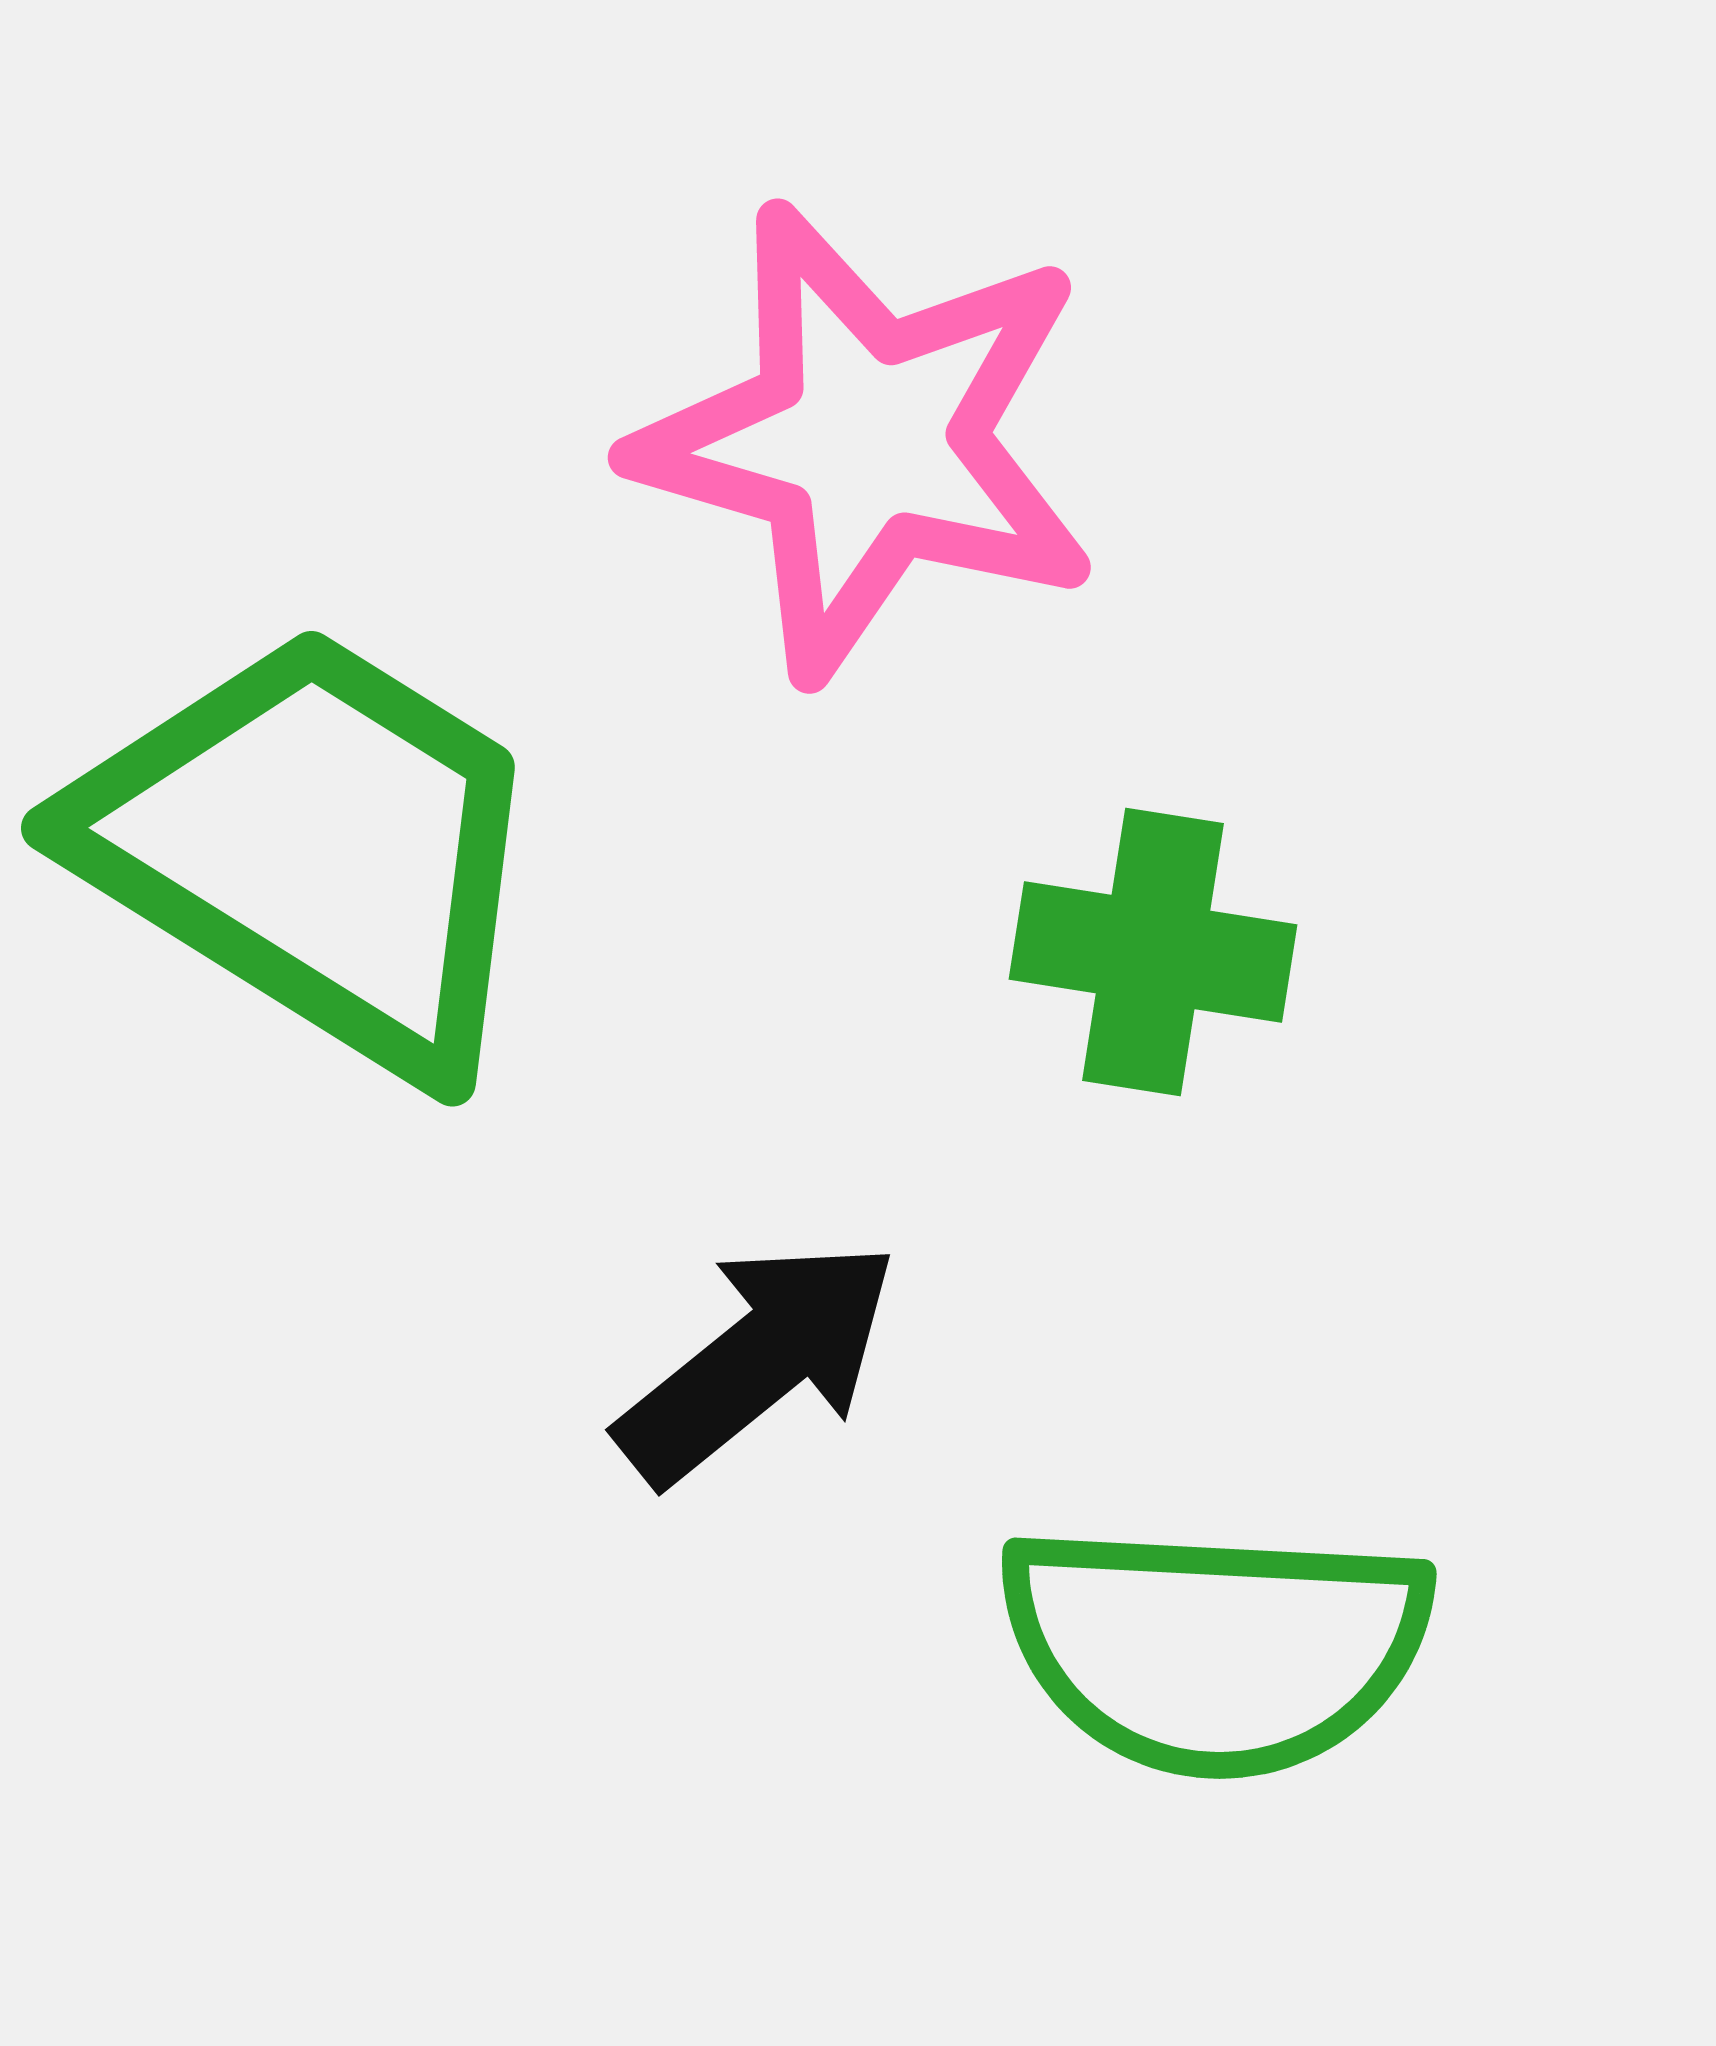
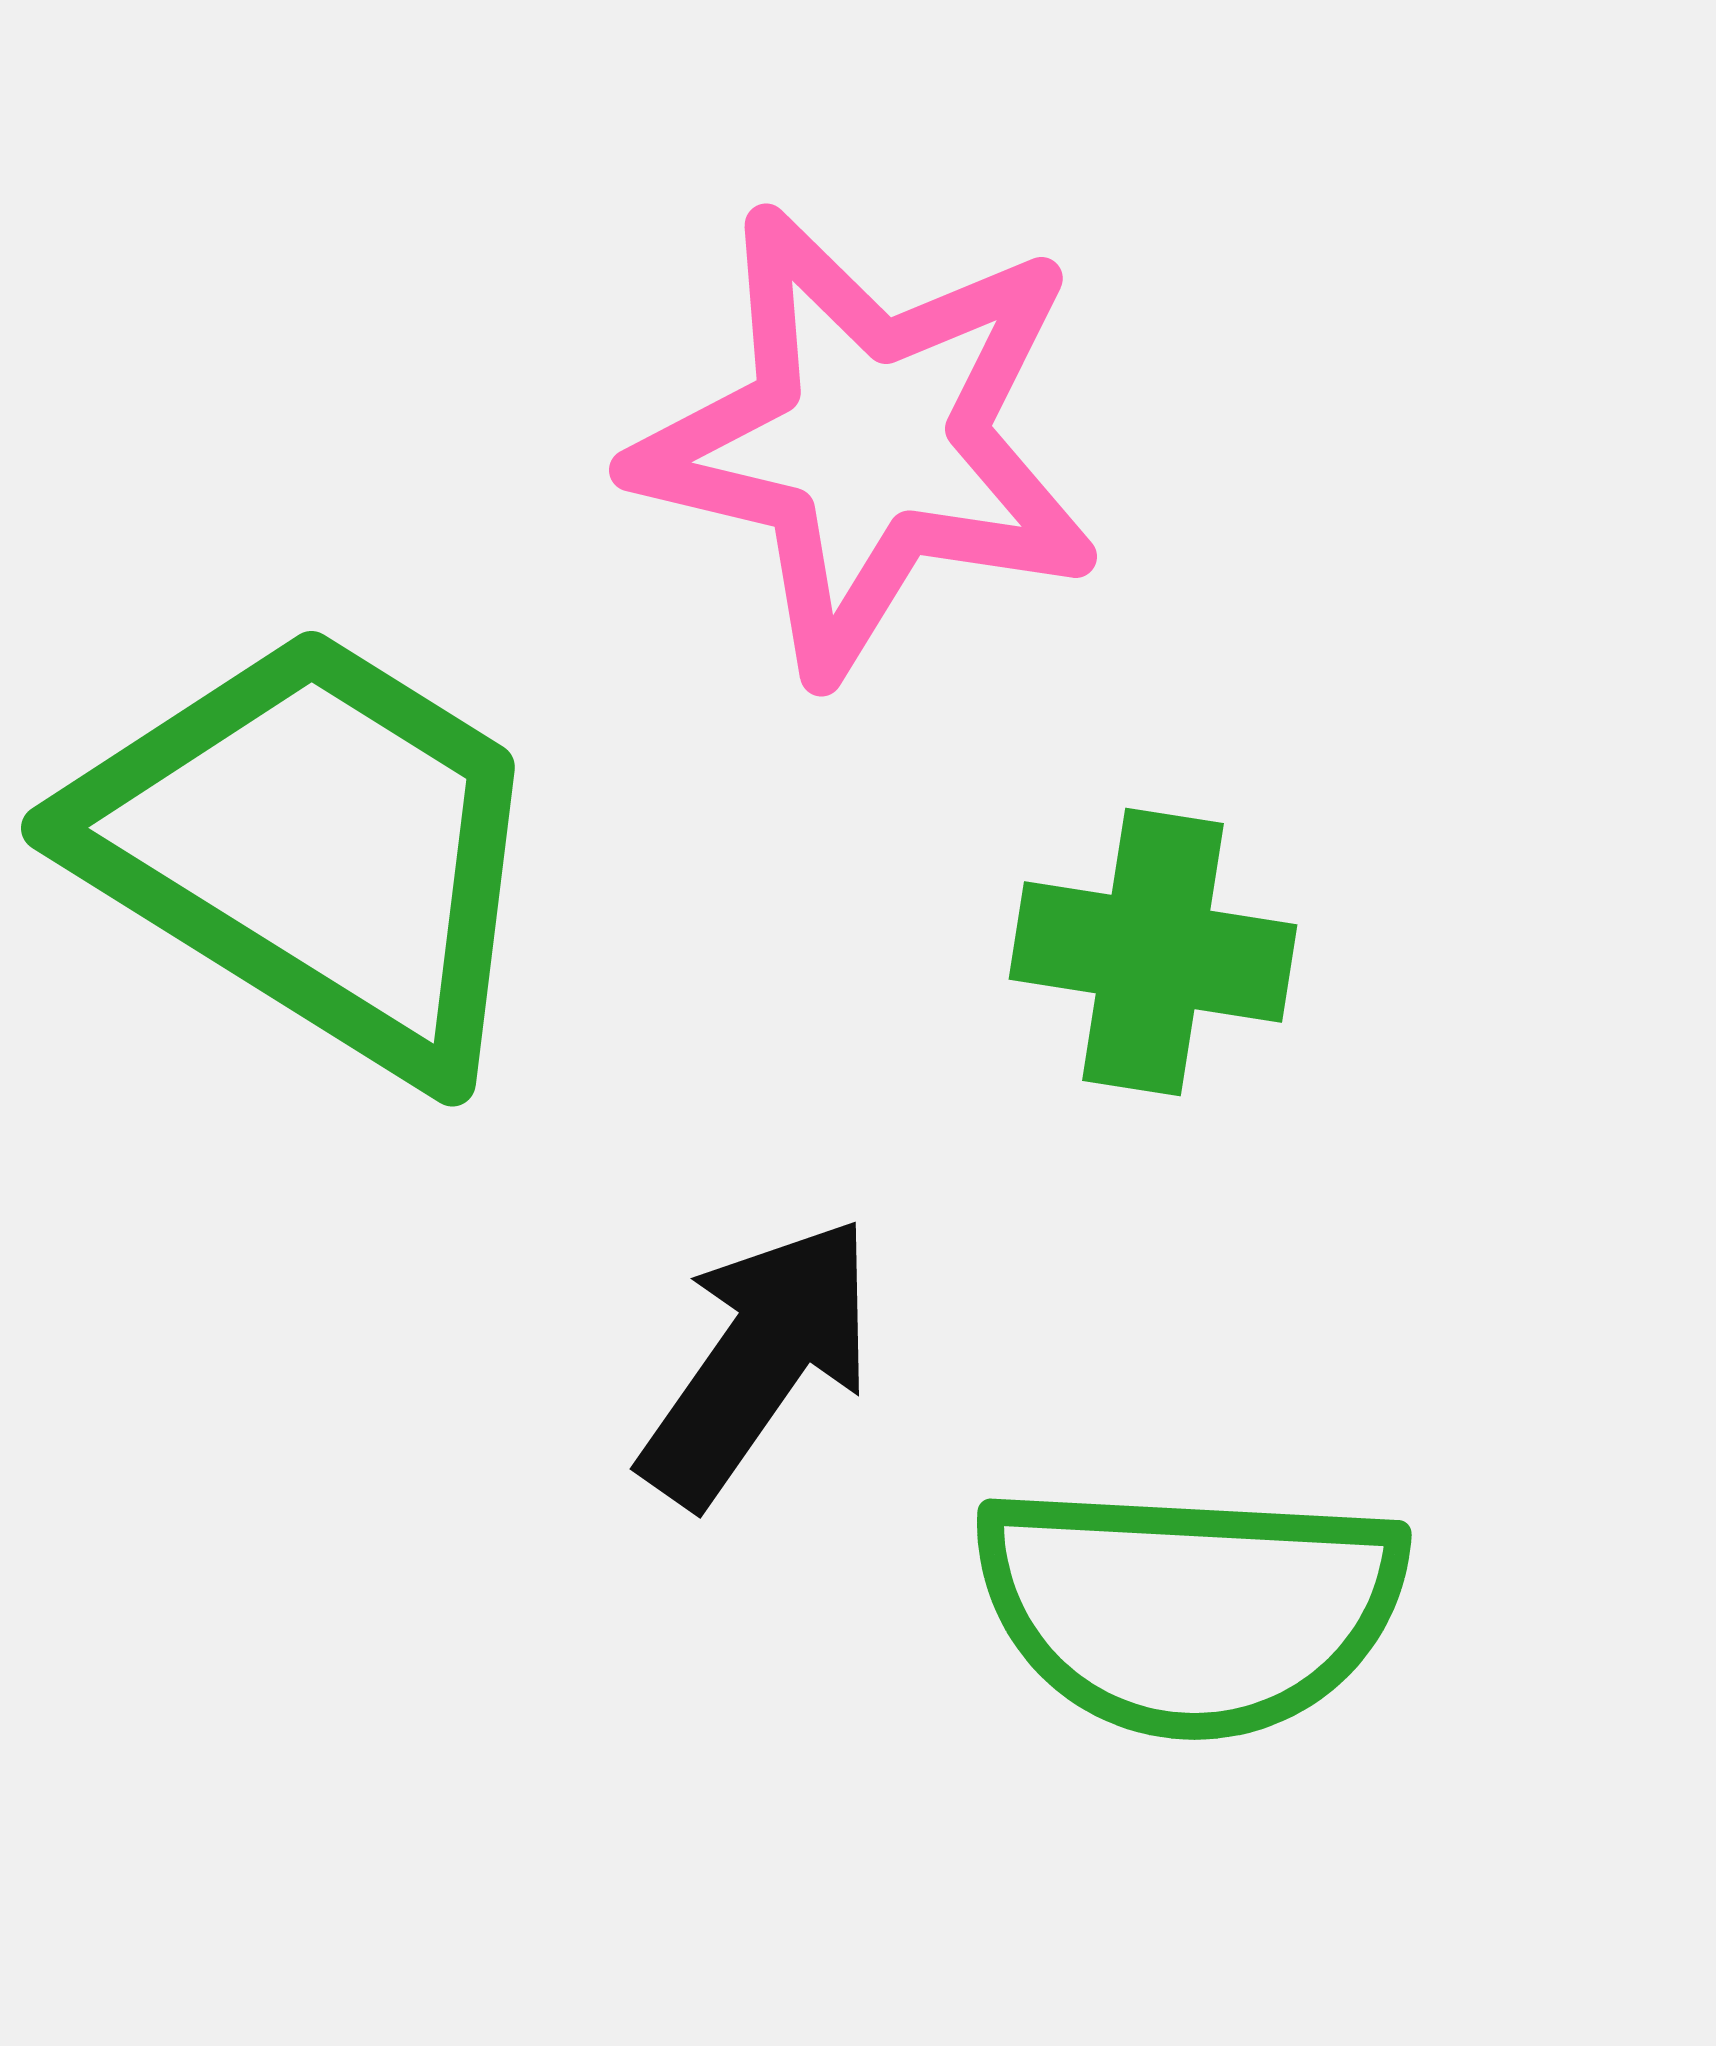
pink star: rotated 3 degrees counterclockwise
black arrow: rotated 16 degrees counterclockwise
green semicircle: moved 25 px left, 39 px up
